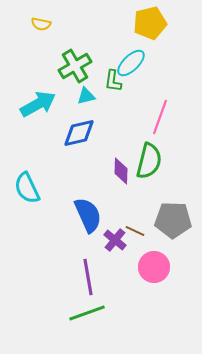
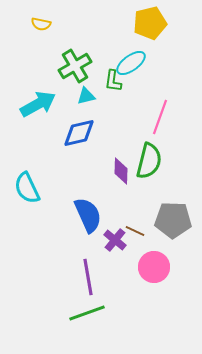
cyan ellipse: rotated 8 degrees clockwise
